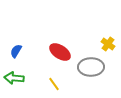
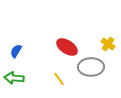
red ellipse: moved 7 px right, 5 px up
yellow line: moved 5 px right, 5 px up
